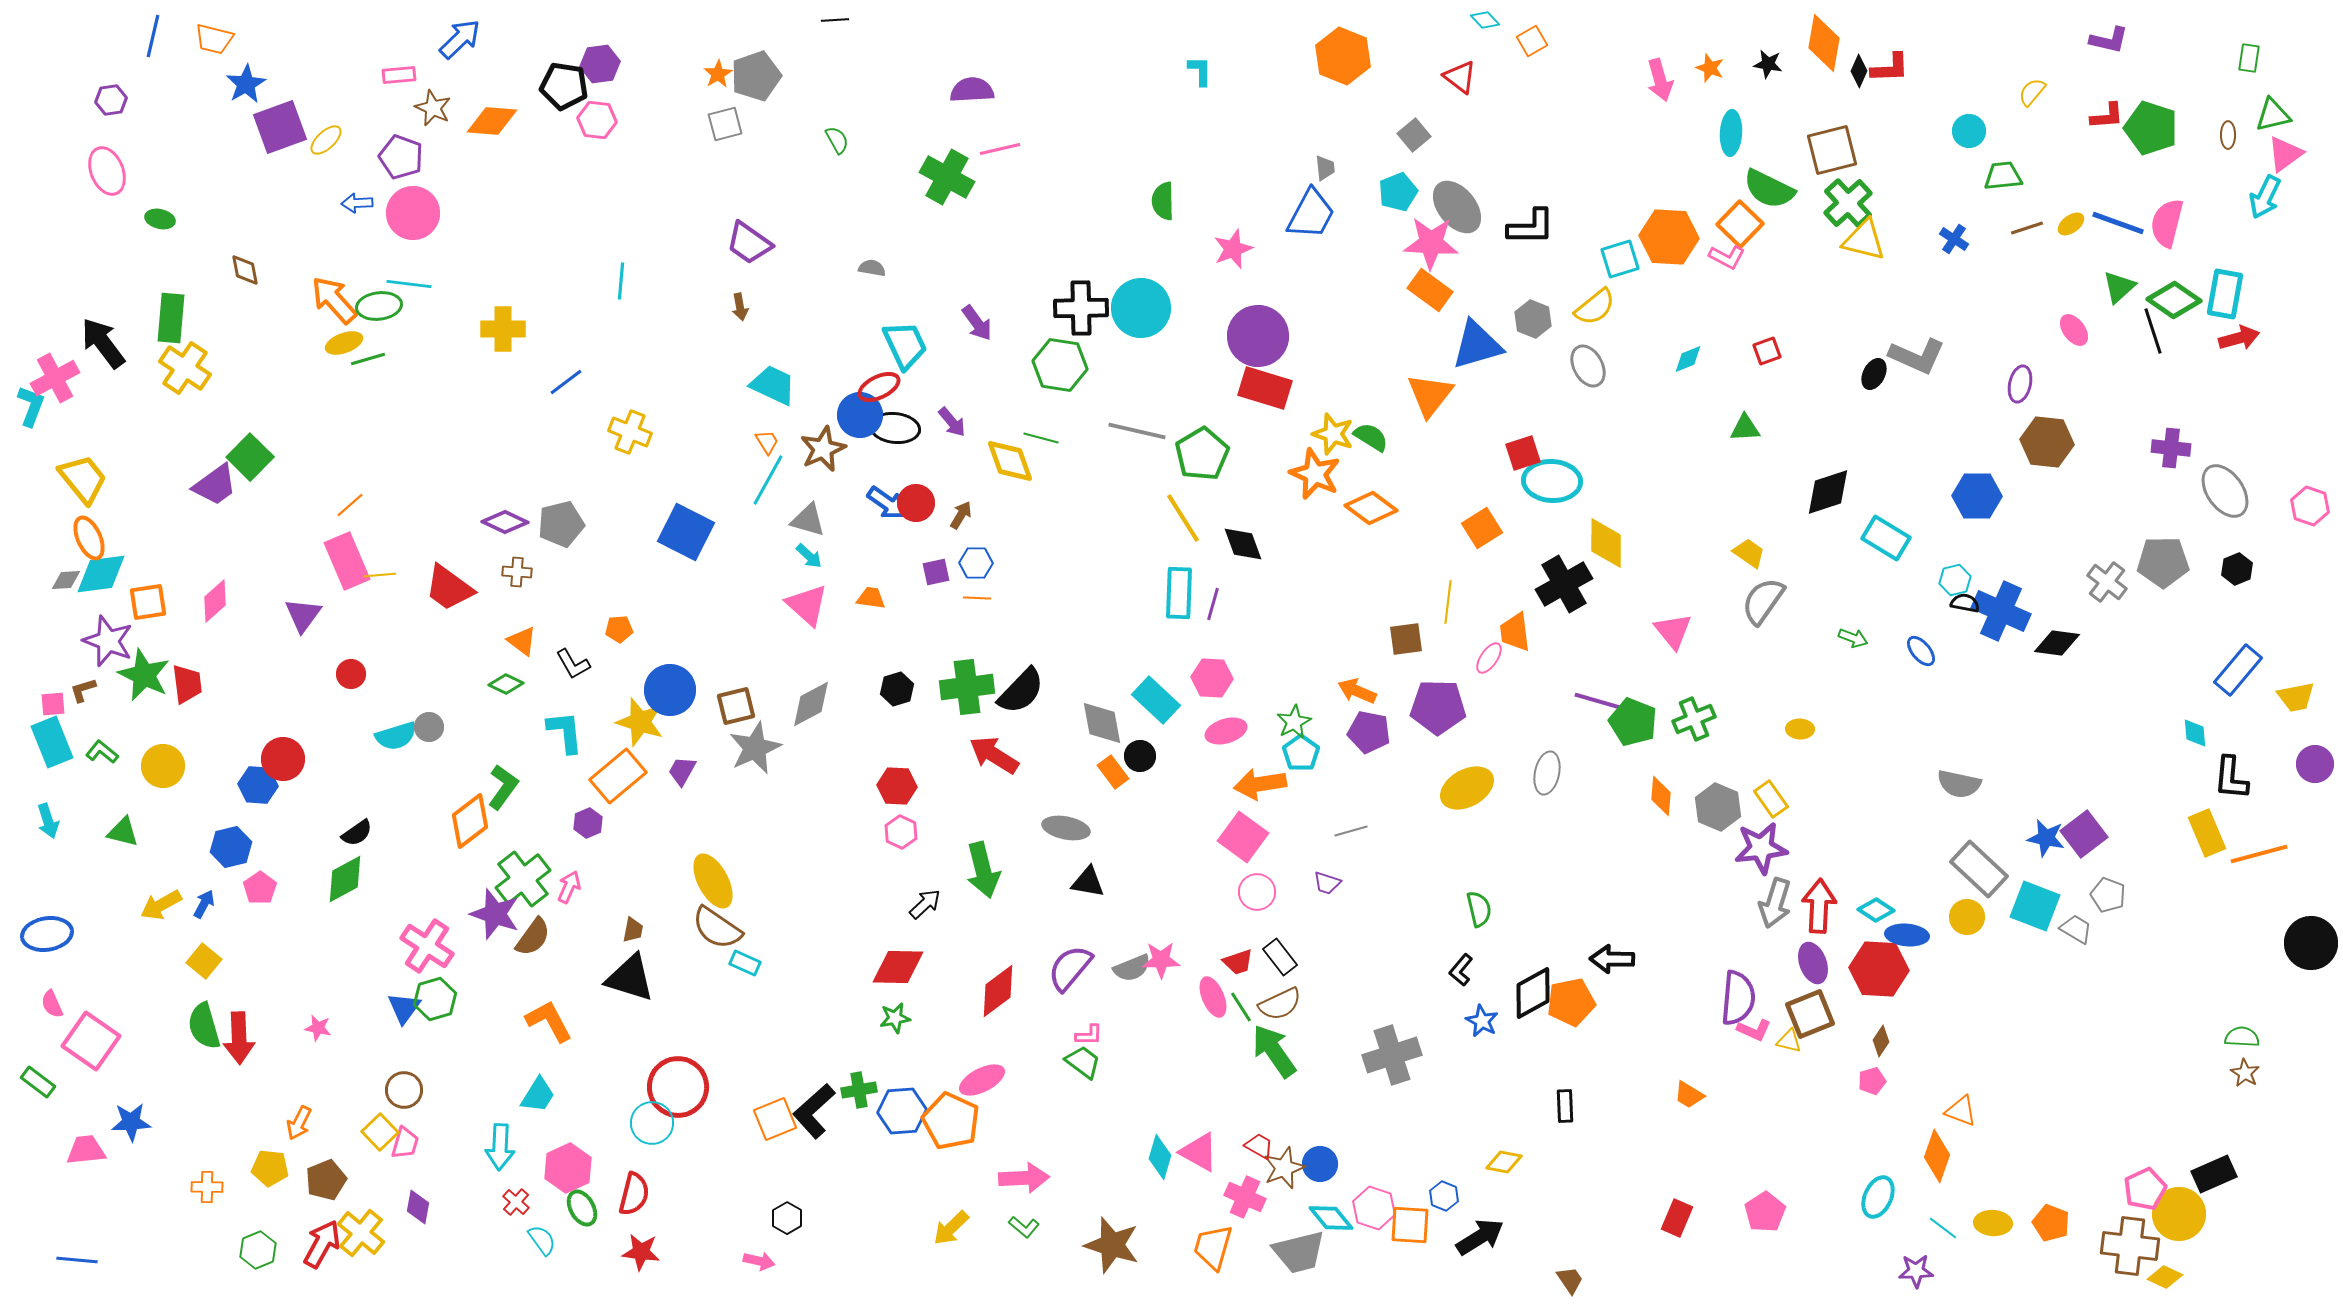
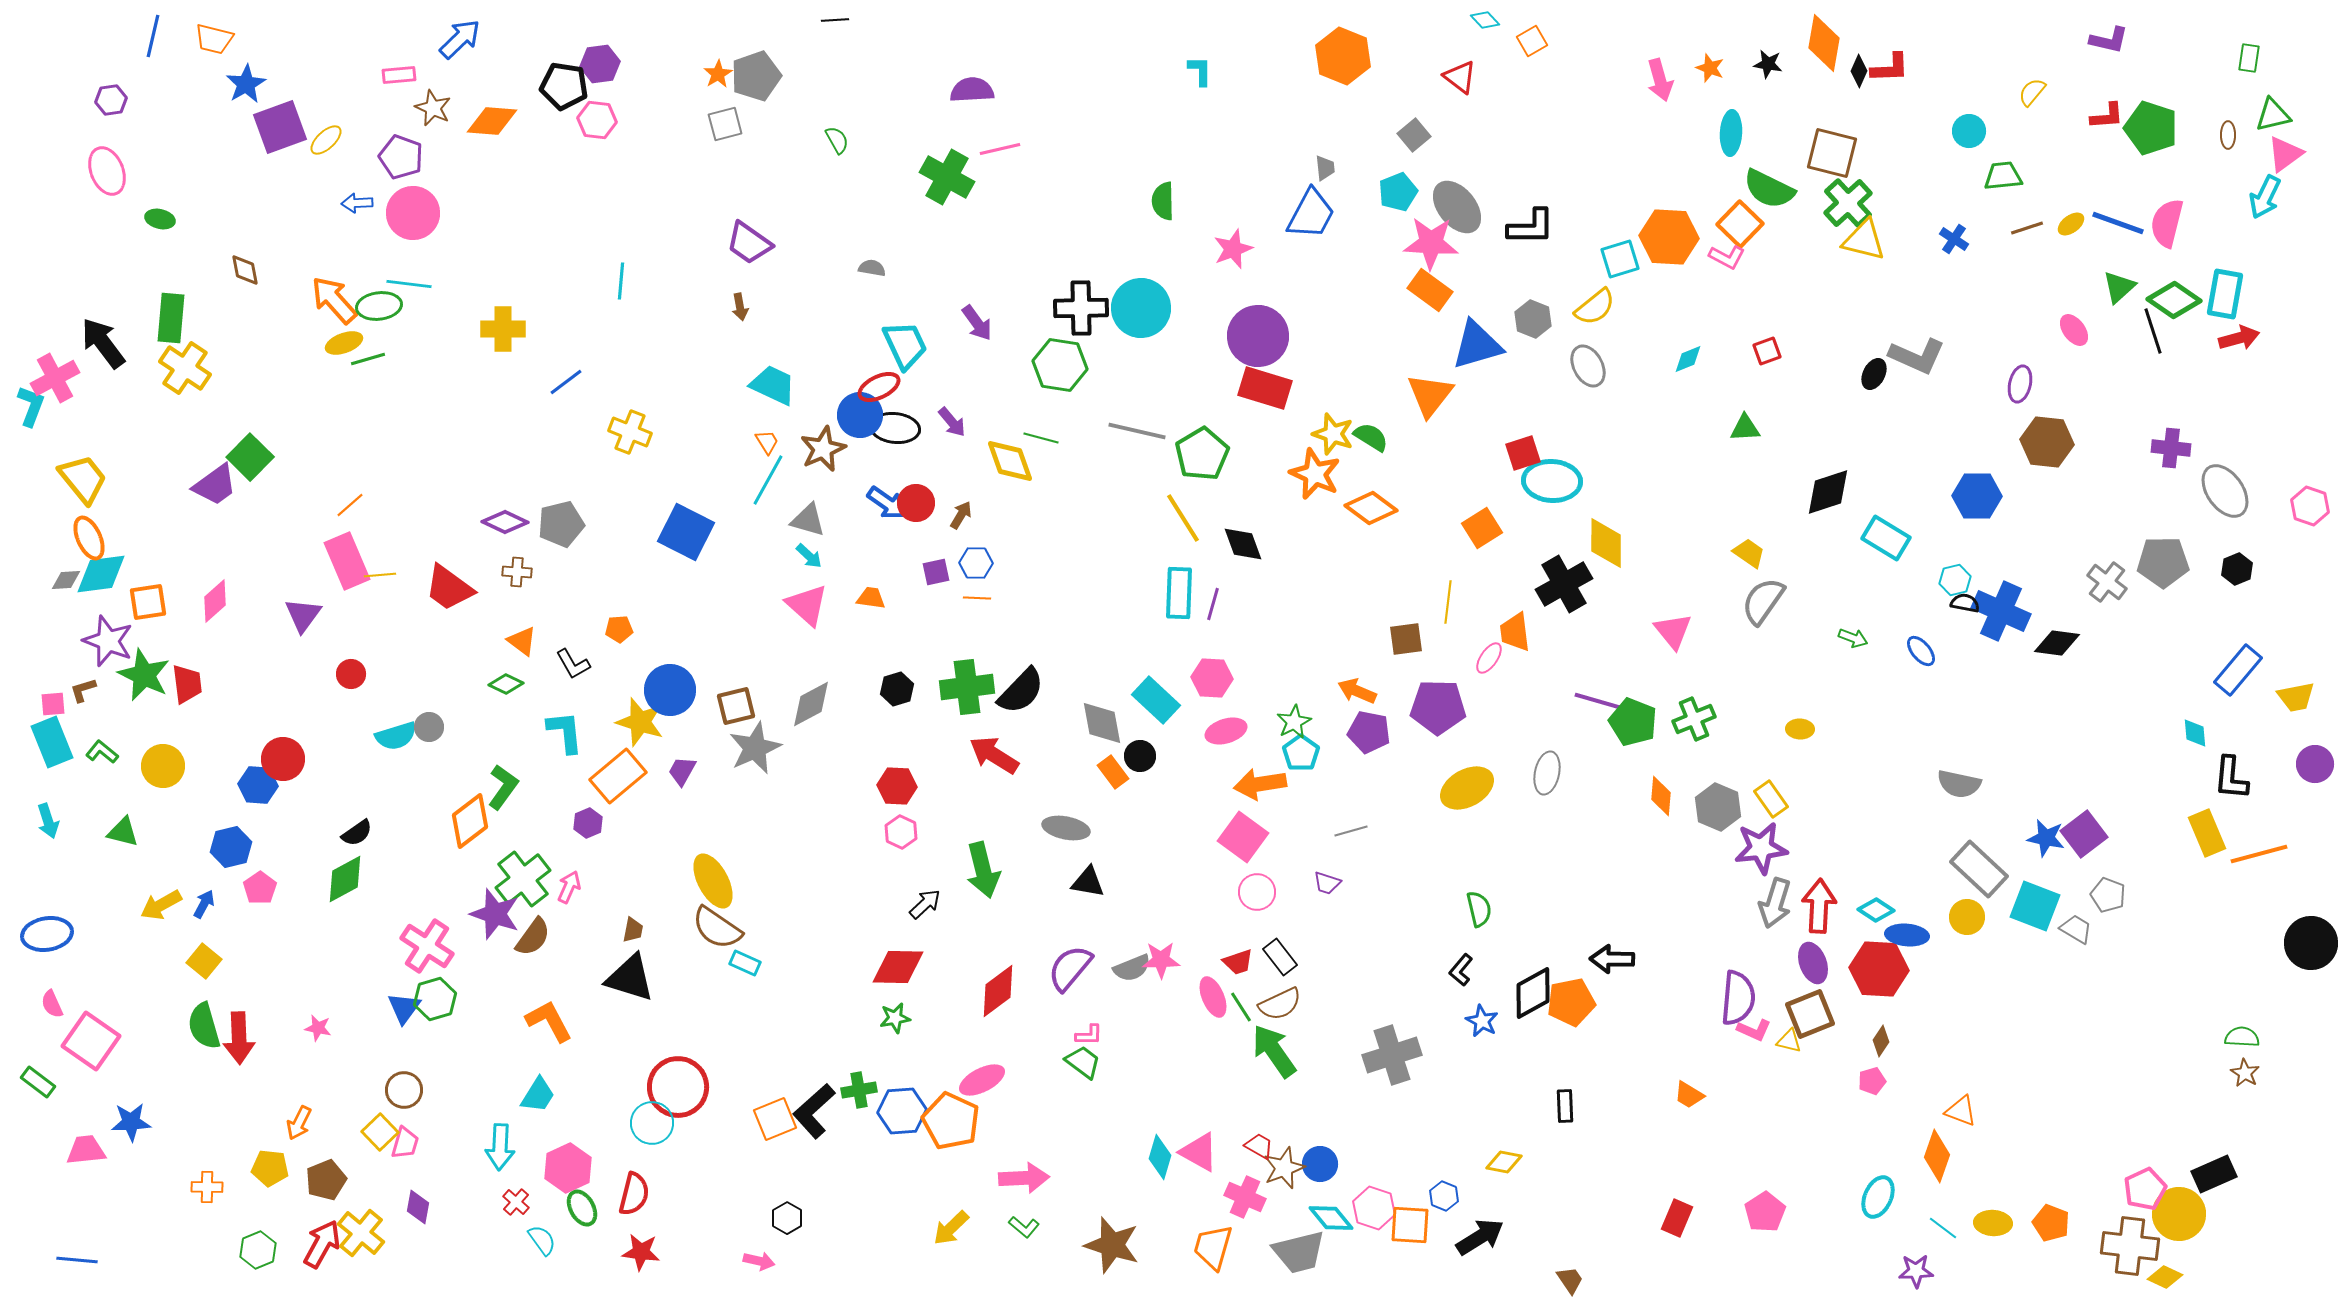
brown square at (1832, 150): moved 3 px down; rotated 28 degrees clockwise
